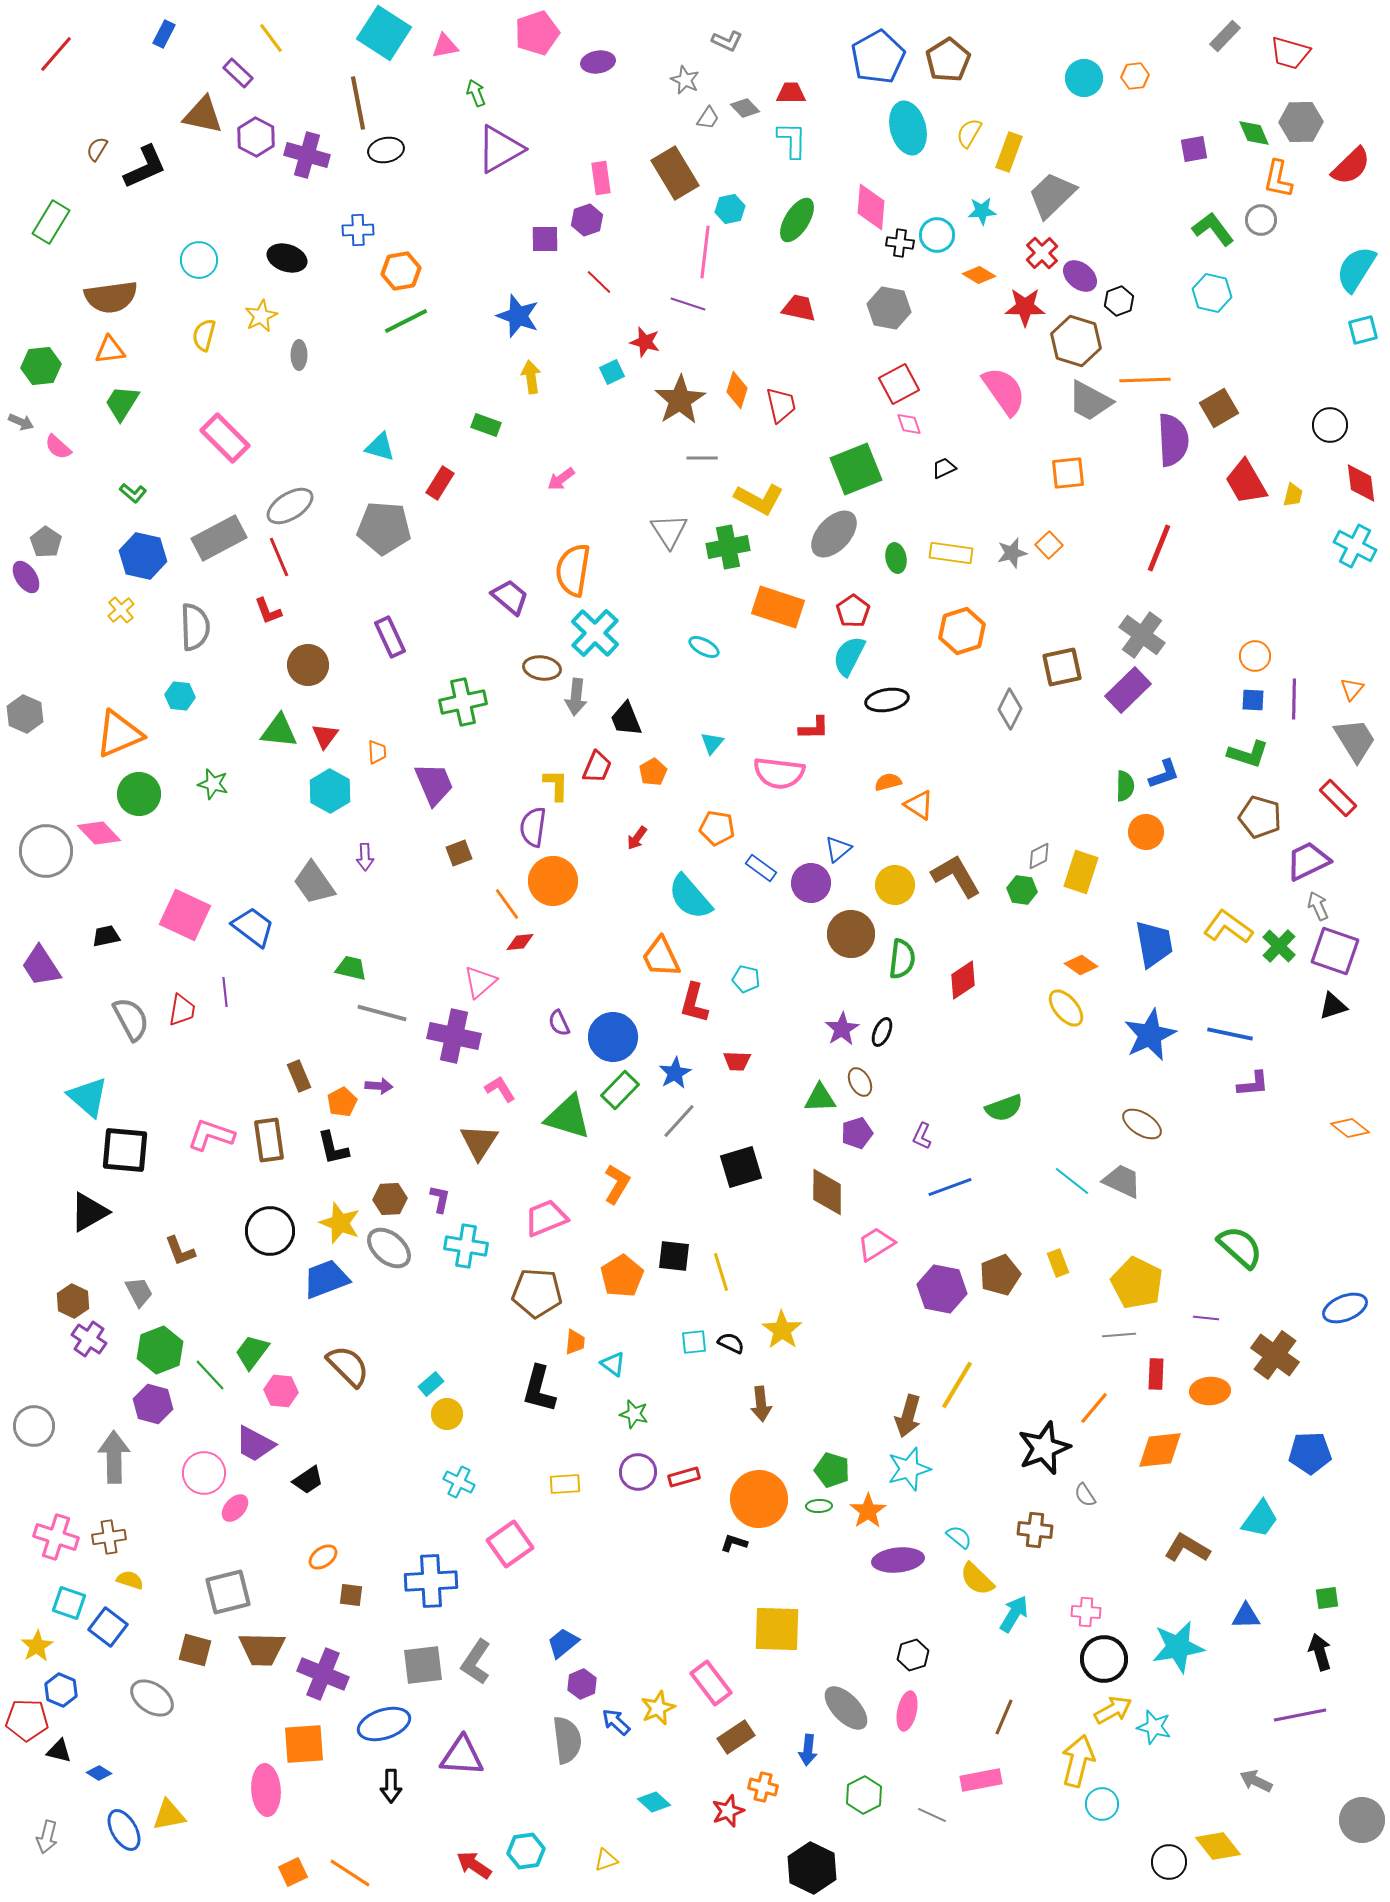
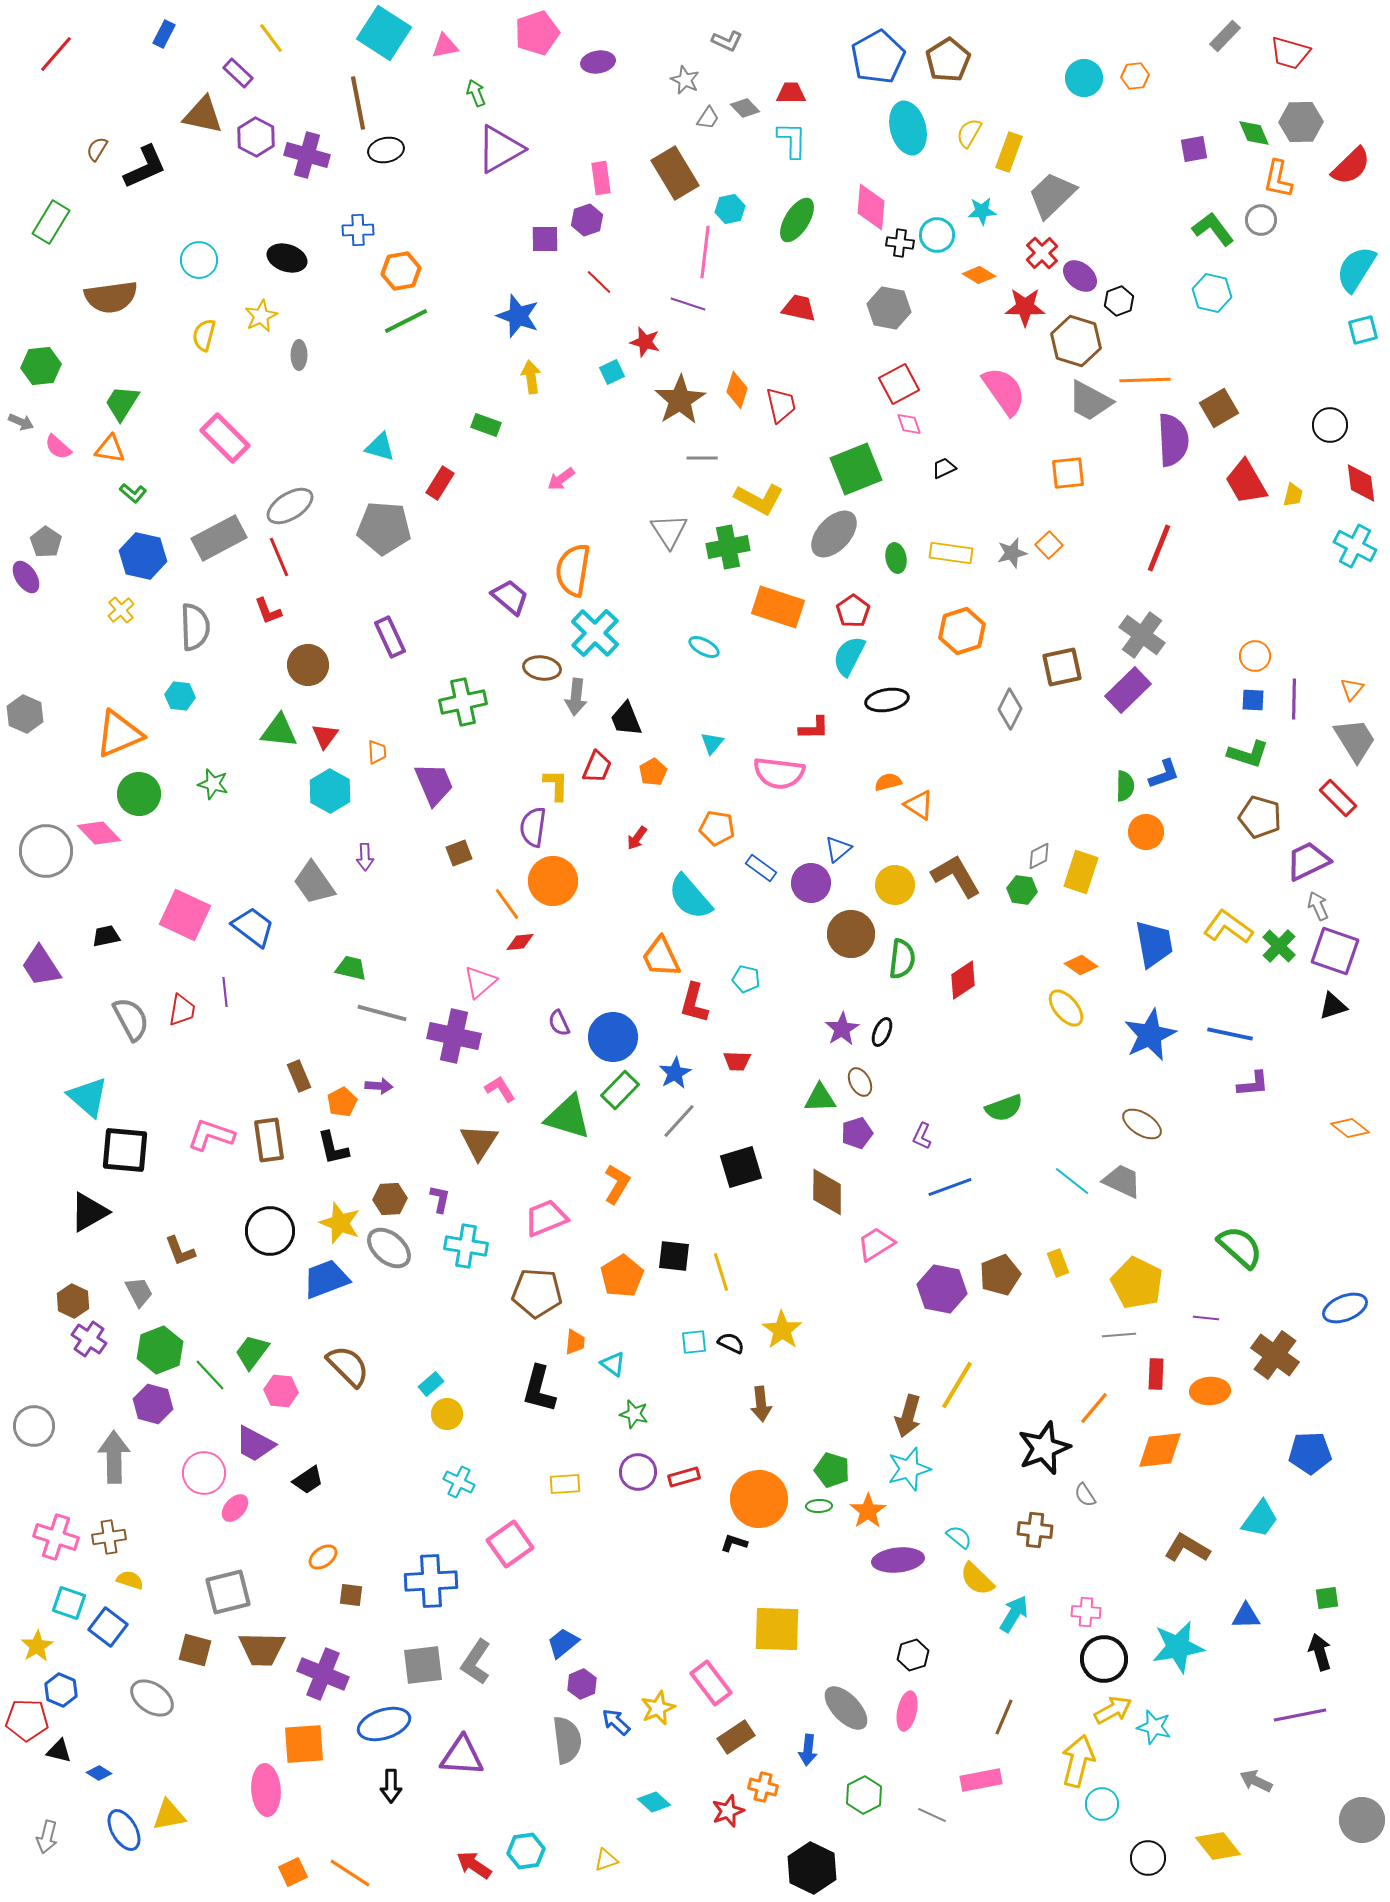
orange triangle at (110, 350): moved 99 px down; rotated 16 degrees clockwise
black circle at (1169, 1862): moved 21 px left, 4 px up
